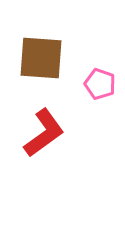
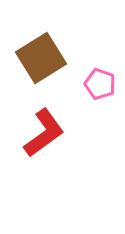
brown square: rotated 36 degrees counterclockwise
